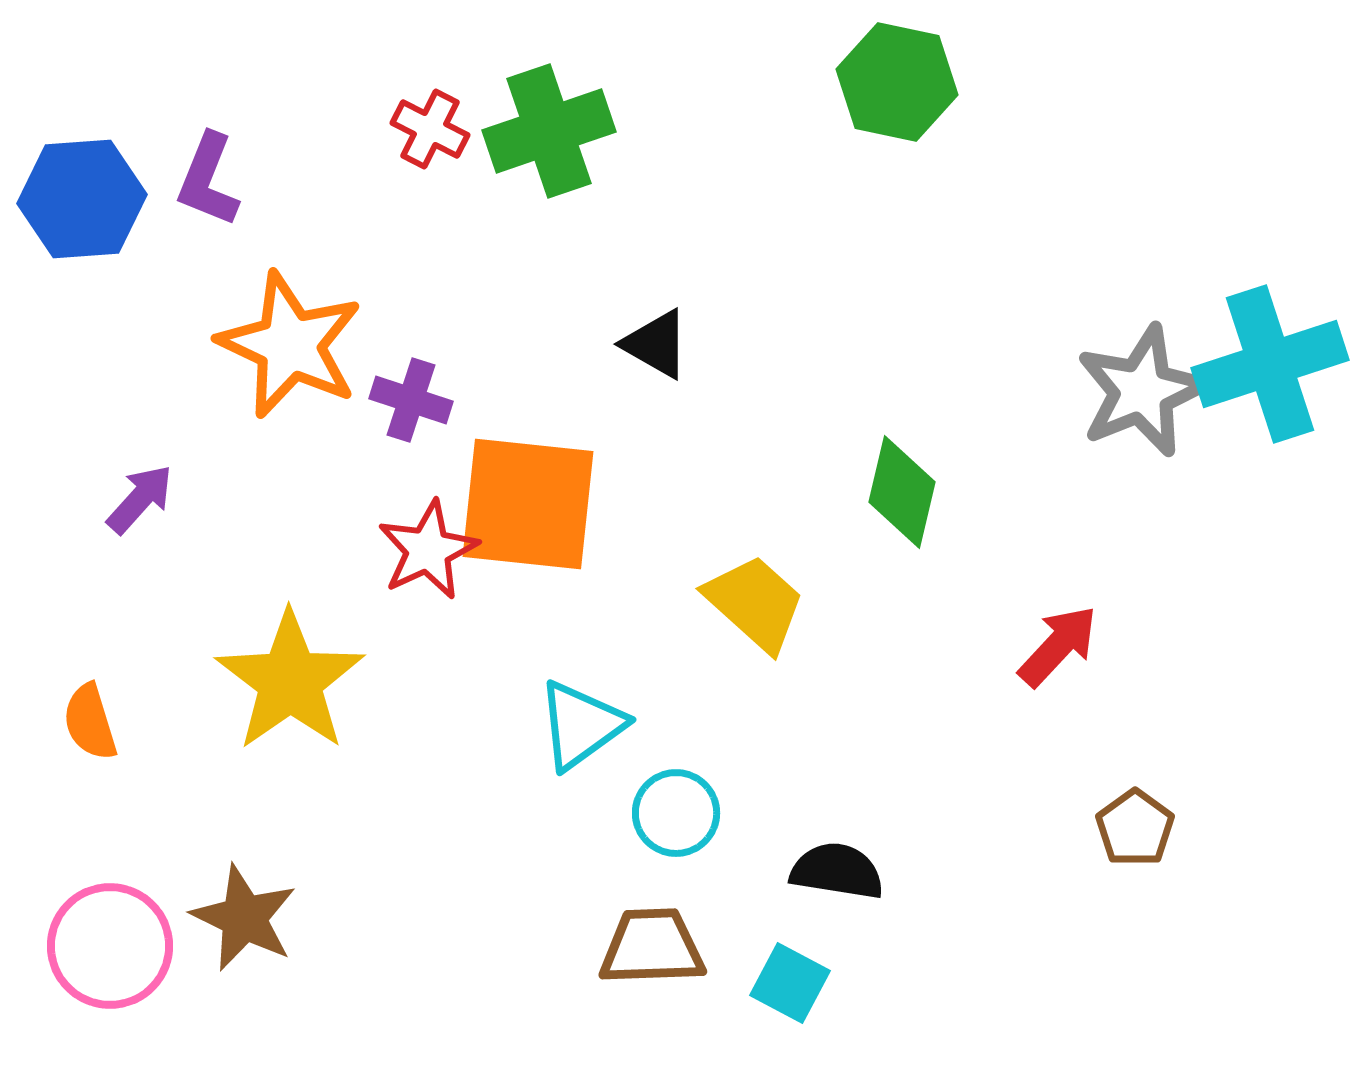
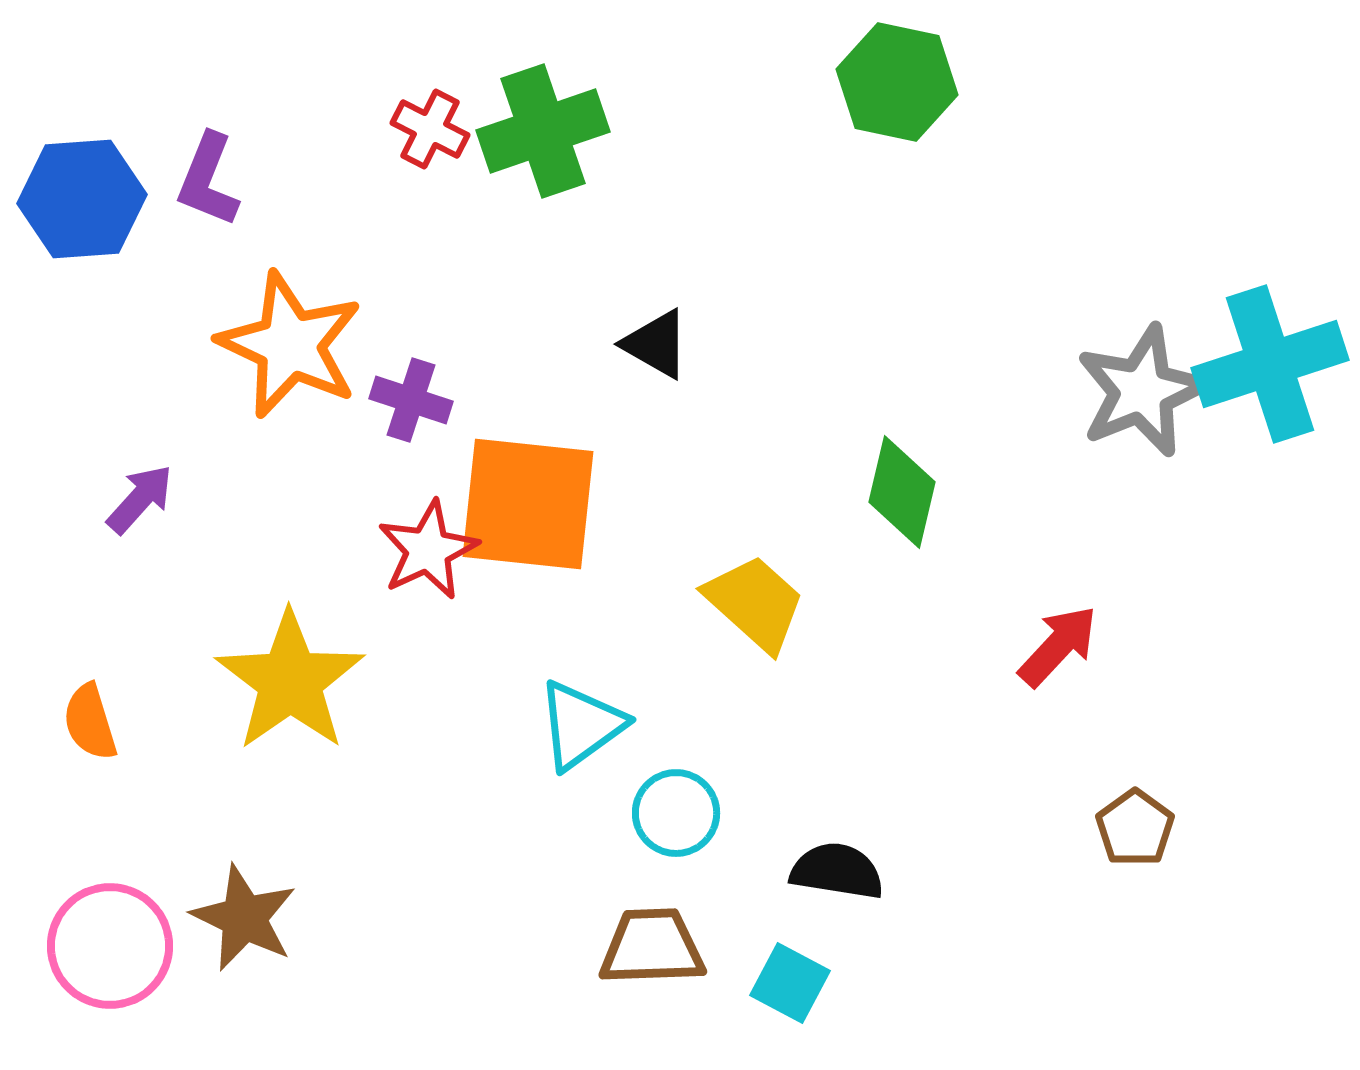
green cross: moved 6 px left
